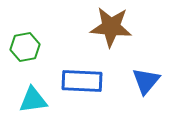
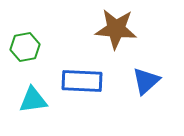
brown star: moved 5 px right, 2 px down
blue triangle: rotated 8 degrees clockwise
